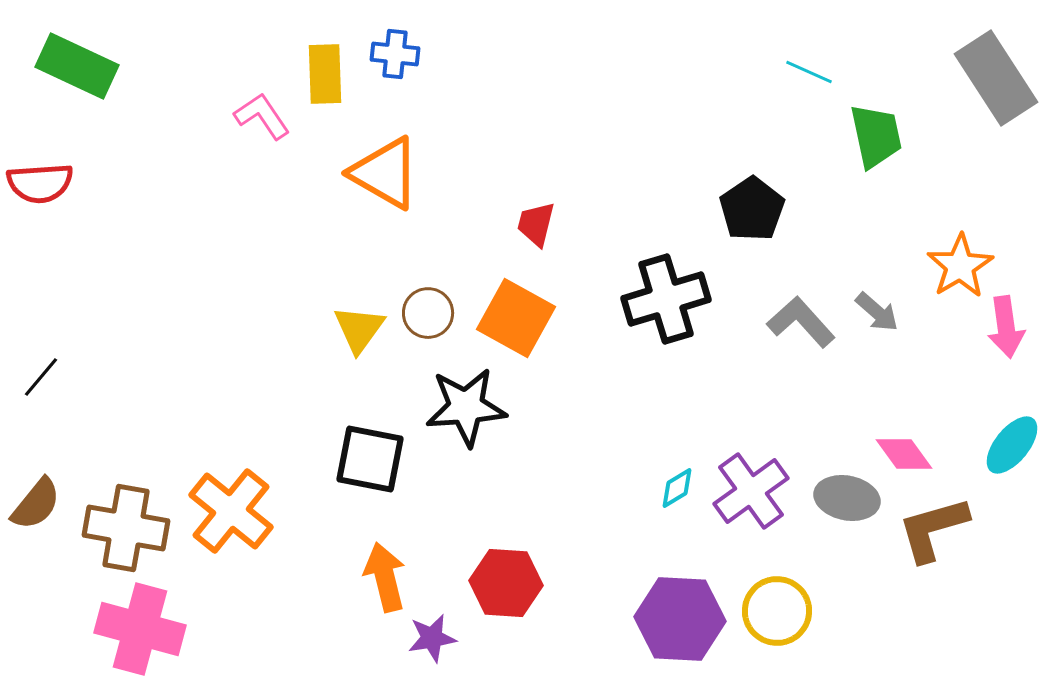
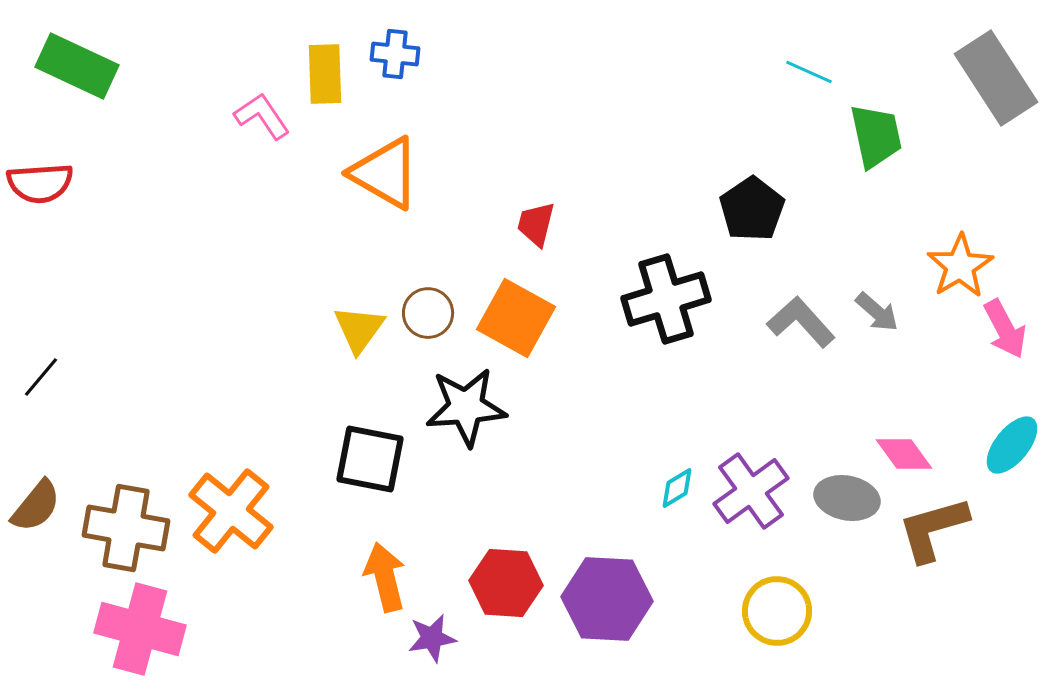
pink arrow: moved 1 px left, 2 px down; rotated 20 degrees counterclockwise
brown semicircle: moved 2 px down
purple hexagon: moved 73 px left, 20 px up
